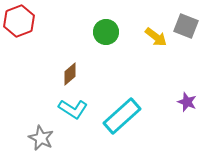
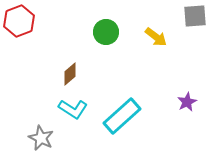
gray square: moved 9 px right, 10 px up; rotated 25 degrees counterclockwise
purple star: rotated 24 degrees clockwise
